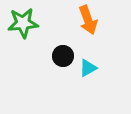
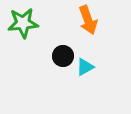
cyan triangle: moved 3 px left, 1 px up
